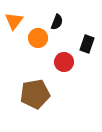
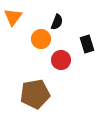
orange triangle: moved 1 px left, 4 px up
orange circle: moved 3 px right, 1 px down
black rectangle: rotated 36 degrees counterclockwise
red circle: moved 3 px left, 2 px up
